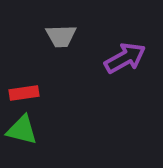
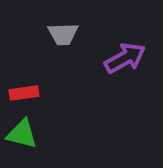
gray trapezoid: moved 2 px right, 2 px up
green triangle: moved 4 px down
